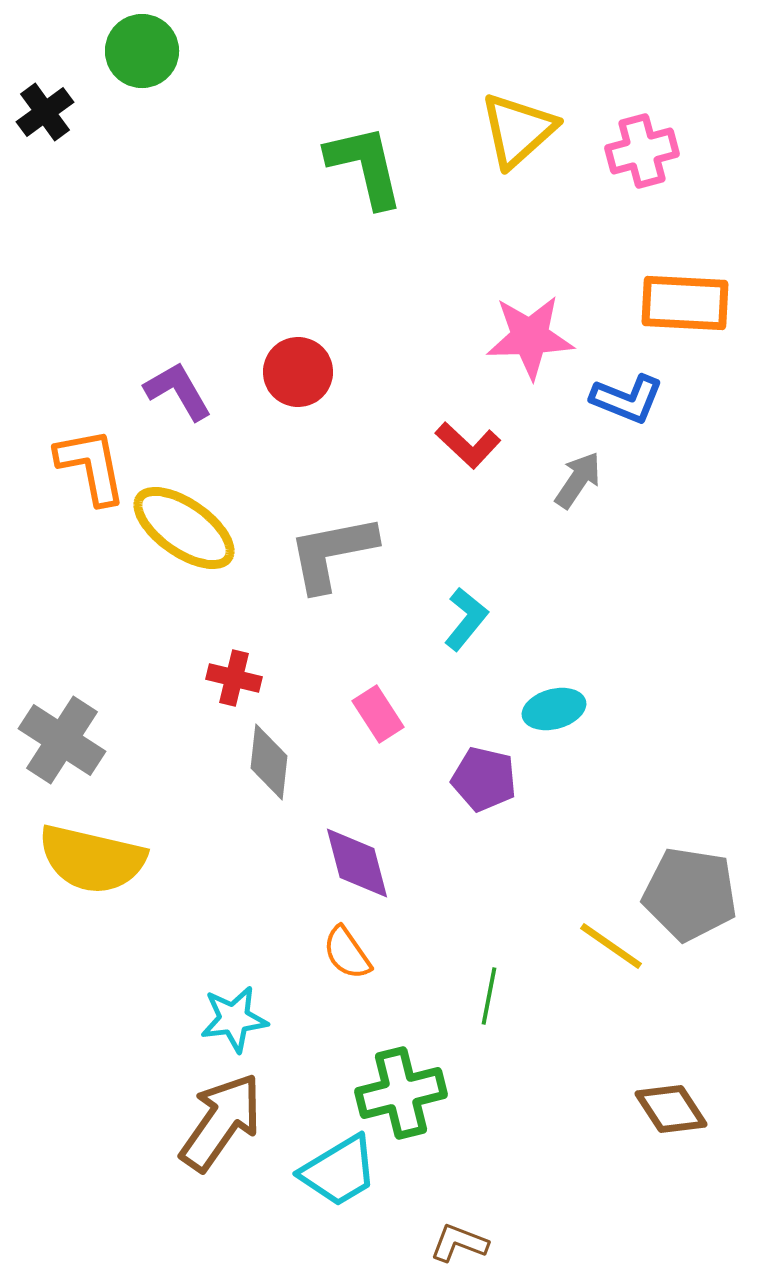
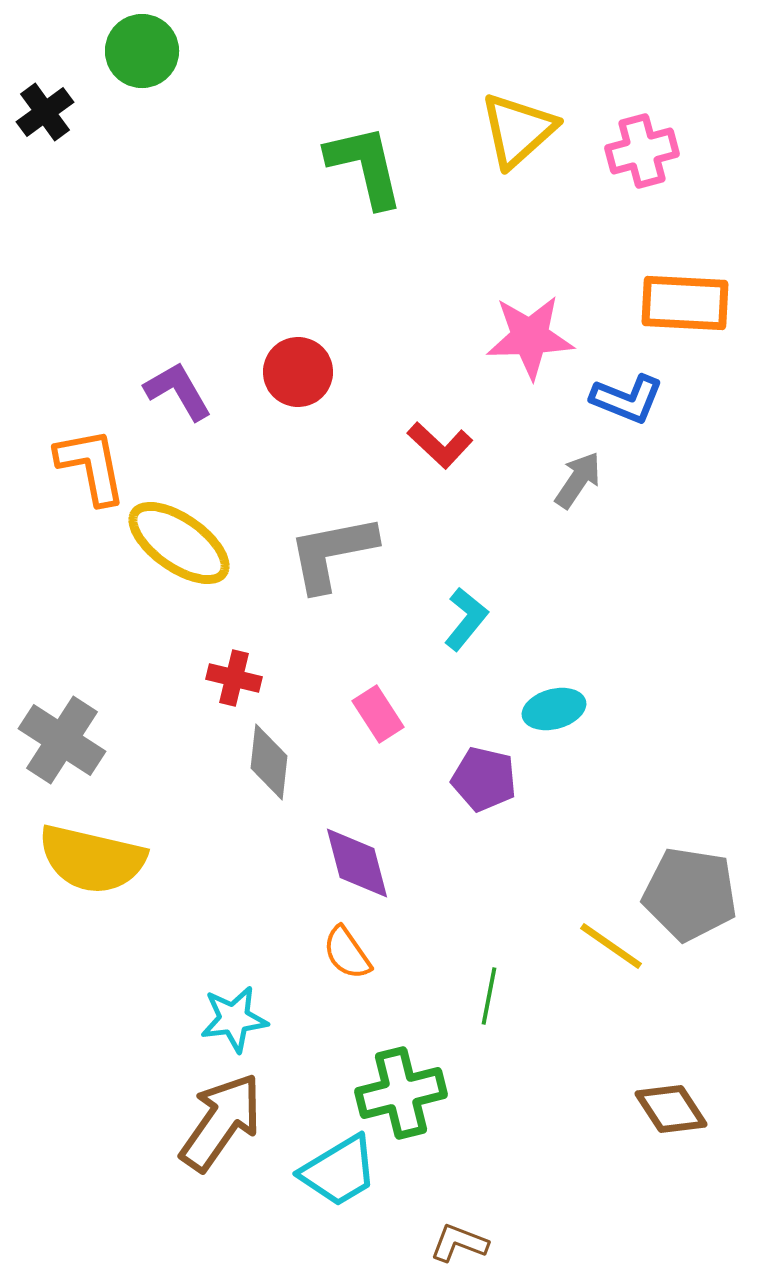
red L-shape: moved 28 px left
yellow ellipse: moved 5 px left, 15 px down
